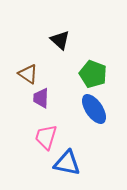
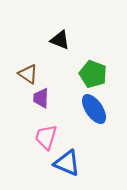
black triangle: rotated 20 degrees counterclockwise
blue triangle: rotated 12 degrees clockwise
